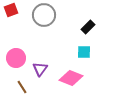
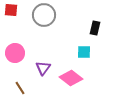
red square: rotated 24 degrees clockwise
black rectangle: moved 7 px right, 1 px down; rotated 32 degrees counterclockwise
pink circle: moved 1 px left, 5 px up
purple triangle: moved 3 px right, 1 px up
pink diamond: rotated 15 degrees clockwise
brown line: moved 2 px left, 1 px down
